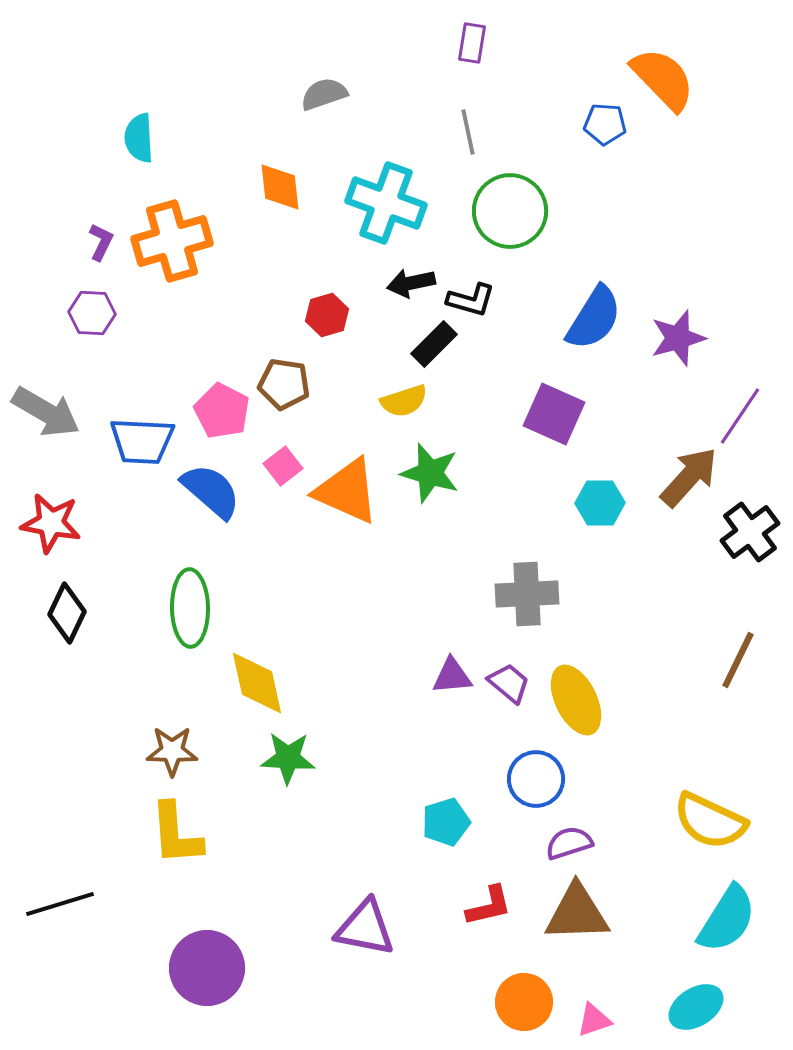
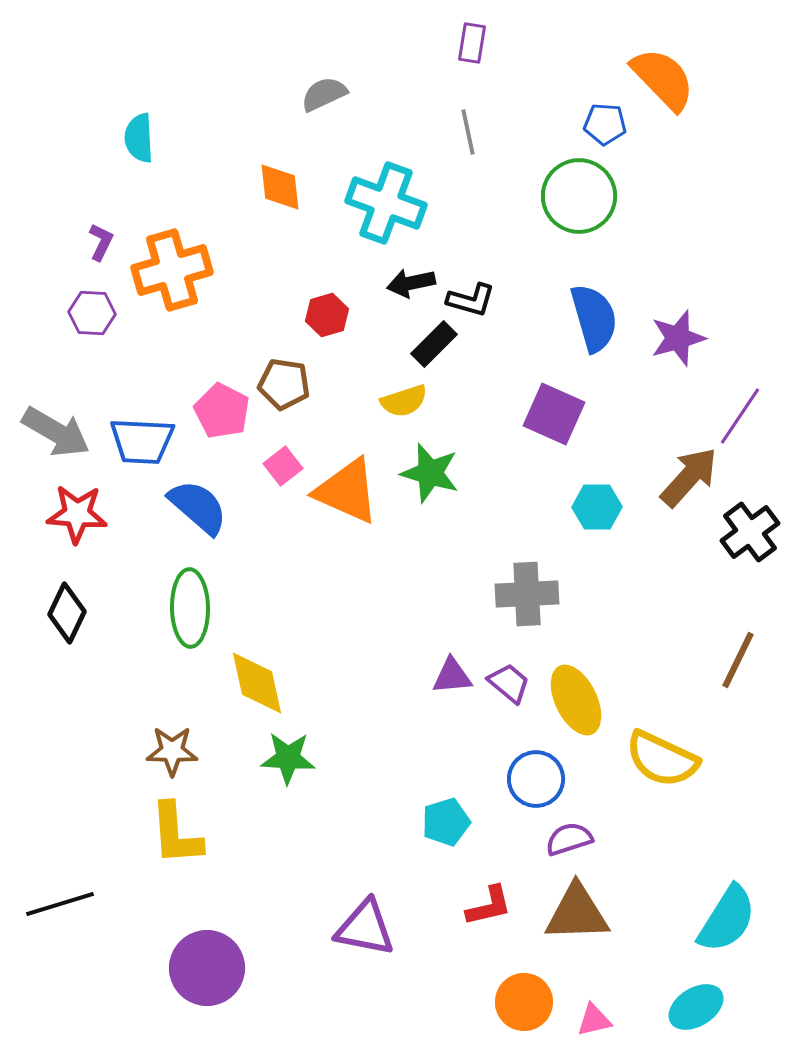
gray semicircle at (324, 94): rotated 6 degrees counterclockwise
green circle at (510, 211): moved 69 px right, 15 px up
orange cross at (172, 241): moved 29 px down
blue semicircle at (594, 318): rotated 48 degrees counterclockwise
gray arrow at (46, 412): moved 10 px right, 20 px down
blue semicircle at (211, 491): moved 13 px left, 16 px down
cyan hexagon at (600, 503): moved 3 px left, 4 px down
red star at (51, 523): moved 26 px right, 9 px up; rotated 6 degrees counterclockwise
yellow semicircle at (710, 821): moved 48 px left, 62 px up
purple semicircle at (569, 843): moved 4 px up
pink triangle at (594, 1020): rotated 6 degrees clockwise
